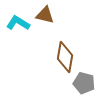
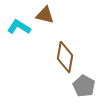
cyan L-shape: moved 1 px right, 4 px down
gray pentagon: moved 3 px down; rotated 15 degrees clockwise
